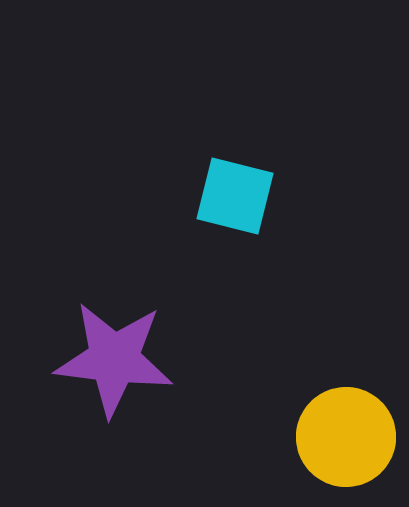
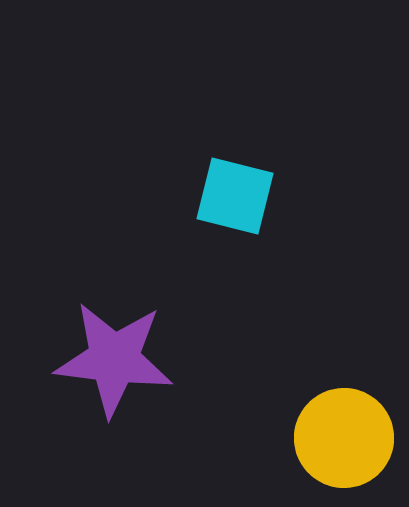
yellow circle: moved 2 px left, 1 px down
